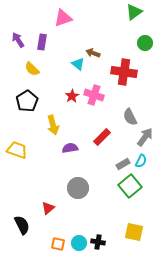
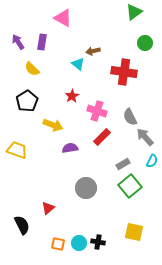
pink triangle: rotated 48 degrees clockwise
purple arrow: moved 2 px down
brown arrow: moved 2 px up; rotated 32 degrees counterclockwise
pink cross: moved 3 px right, 16 px down
yellow arrow: rotated 54 degrees counterclockwise
gray arrow: rotated 78 degrees counterclockwise
cyan semicircle: moved 11 px right
gray circle: moved 8 px right
